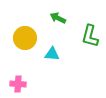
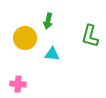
green arrow: moved 10 px left, 3 px down; rotated 105 degrees counterclockwise
